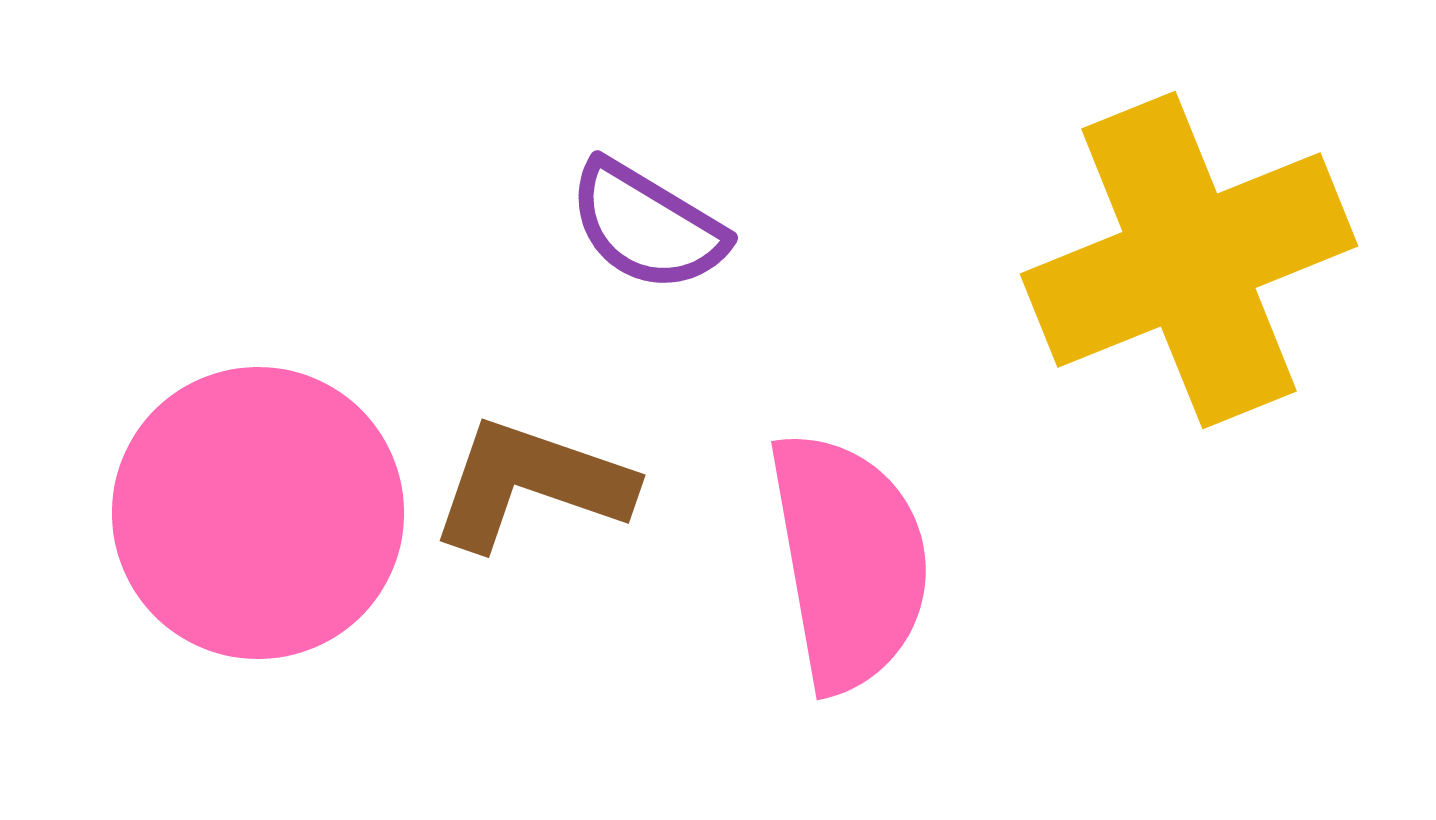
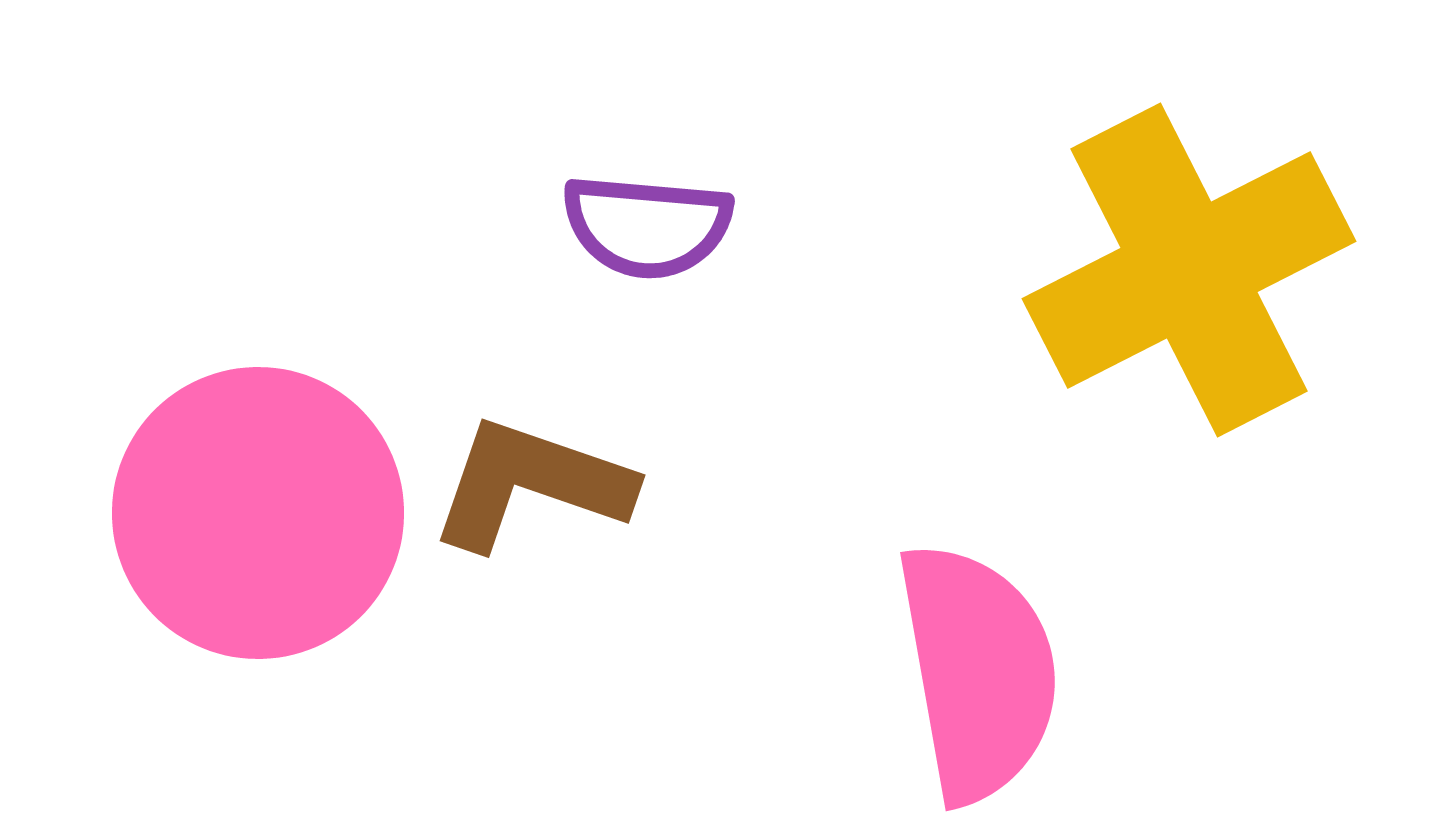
purple semicircle: rotated 26 degrees counterclockwise
yellow cross: moved 10 px down; rotated 5 degrees counterclockwise
pink semicircle: moved 129 px right, 111 px down
